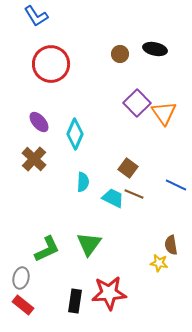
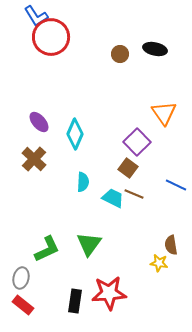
red circle: moved 27 px up
purple square: moved 39 px down
